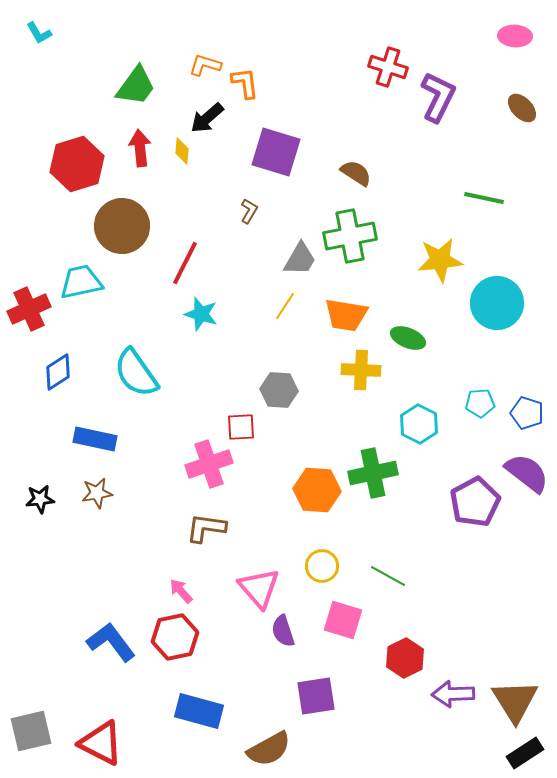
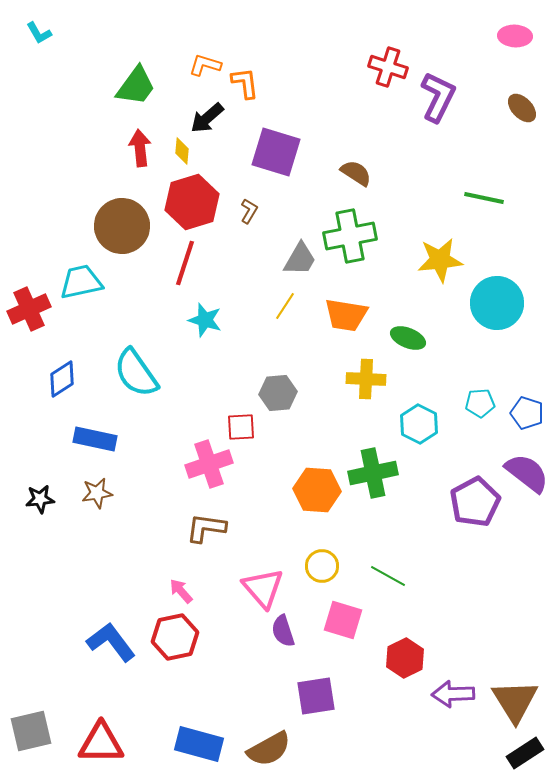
red hexagon at (77, 164): moved 115 px right, 38 px down
red line at (185, 263): rotated 9 degrees counterclockwise
cyan star at (201, 314): moved 4 px right, 6 px down
yellow cross at (361, 370): moved 5 px right, 9 px down
blue diamond at (58, 372): moved 4 px right, 7 px down
gray hexagon at (279, 390): moved 1 px left, 3 px down; rotated 9 degrees counterclockwise
pink triangle at (259, 588): moved 4 px right
blue rectangle at (199, 711): moved 33 px down
red triangle at (101, 743): rotated 27 degrees counterclockwise
